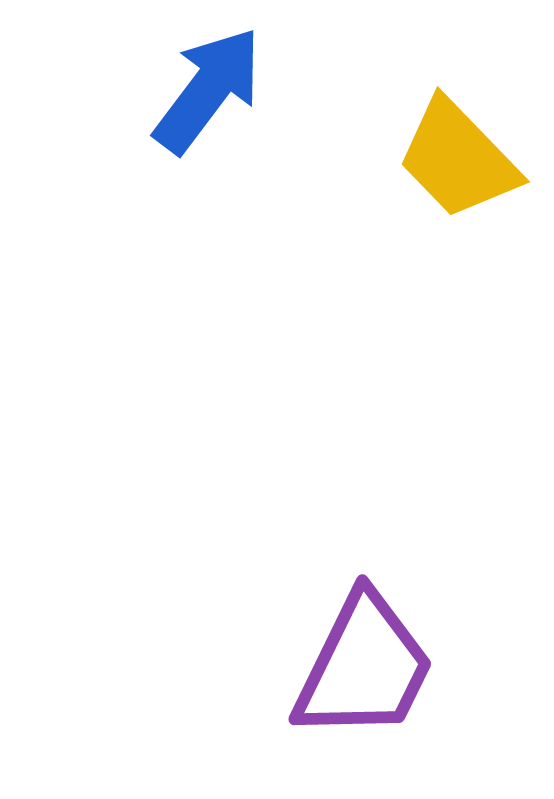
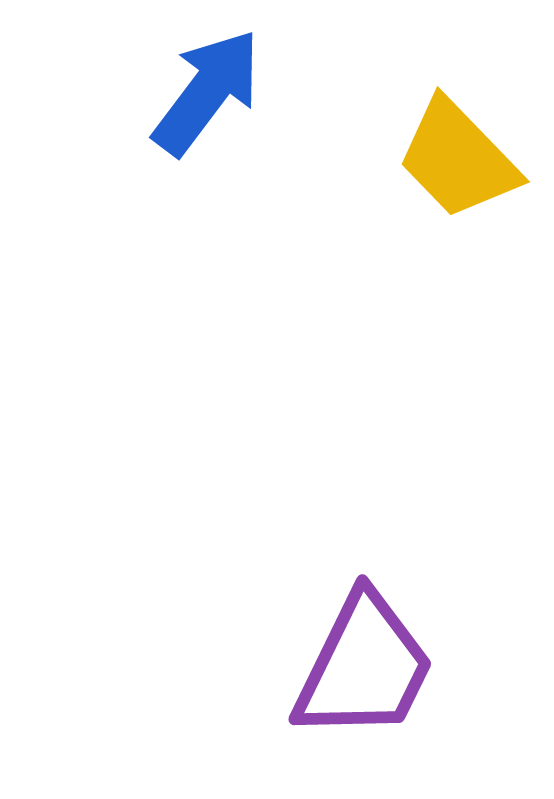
blue arrow: moved 1 px left, 2 px down
